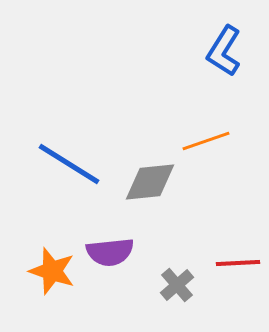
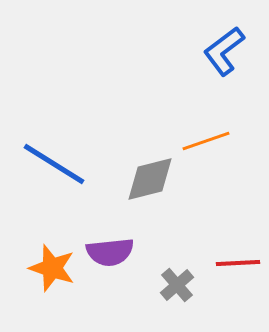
blue L-shape: rotated 21 degrees clockwise
blue line: moved 15 px left
gray diamond: moved 3 px up; rotated 8 degrees counterclockwise
orange star: moved 3 px up
